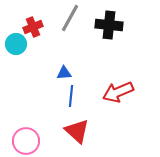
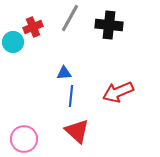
cyan circle: moved 3 px left, 2 px up
pink circle: moved 2 px left, 2 px up
